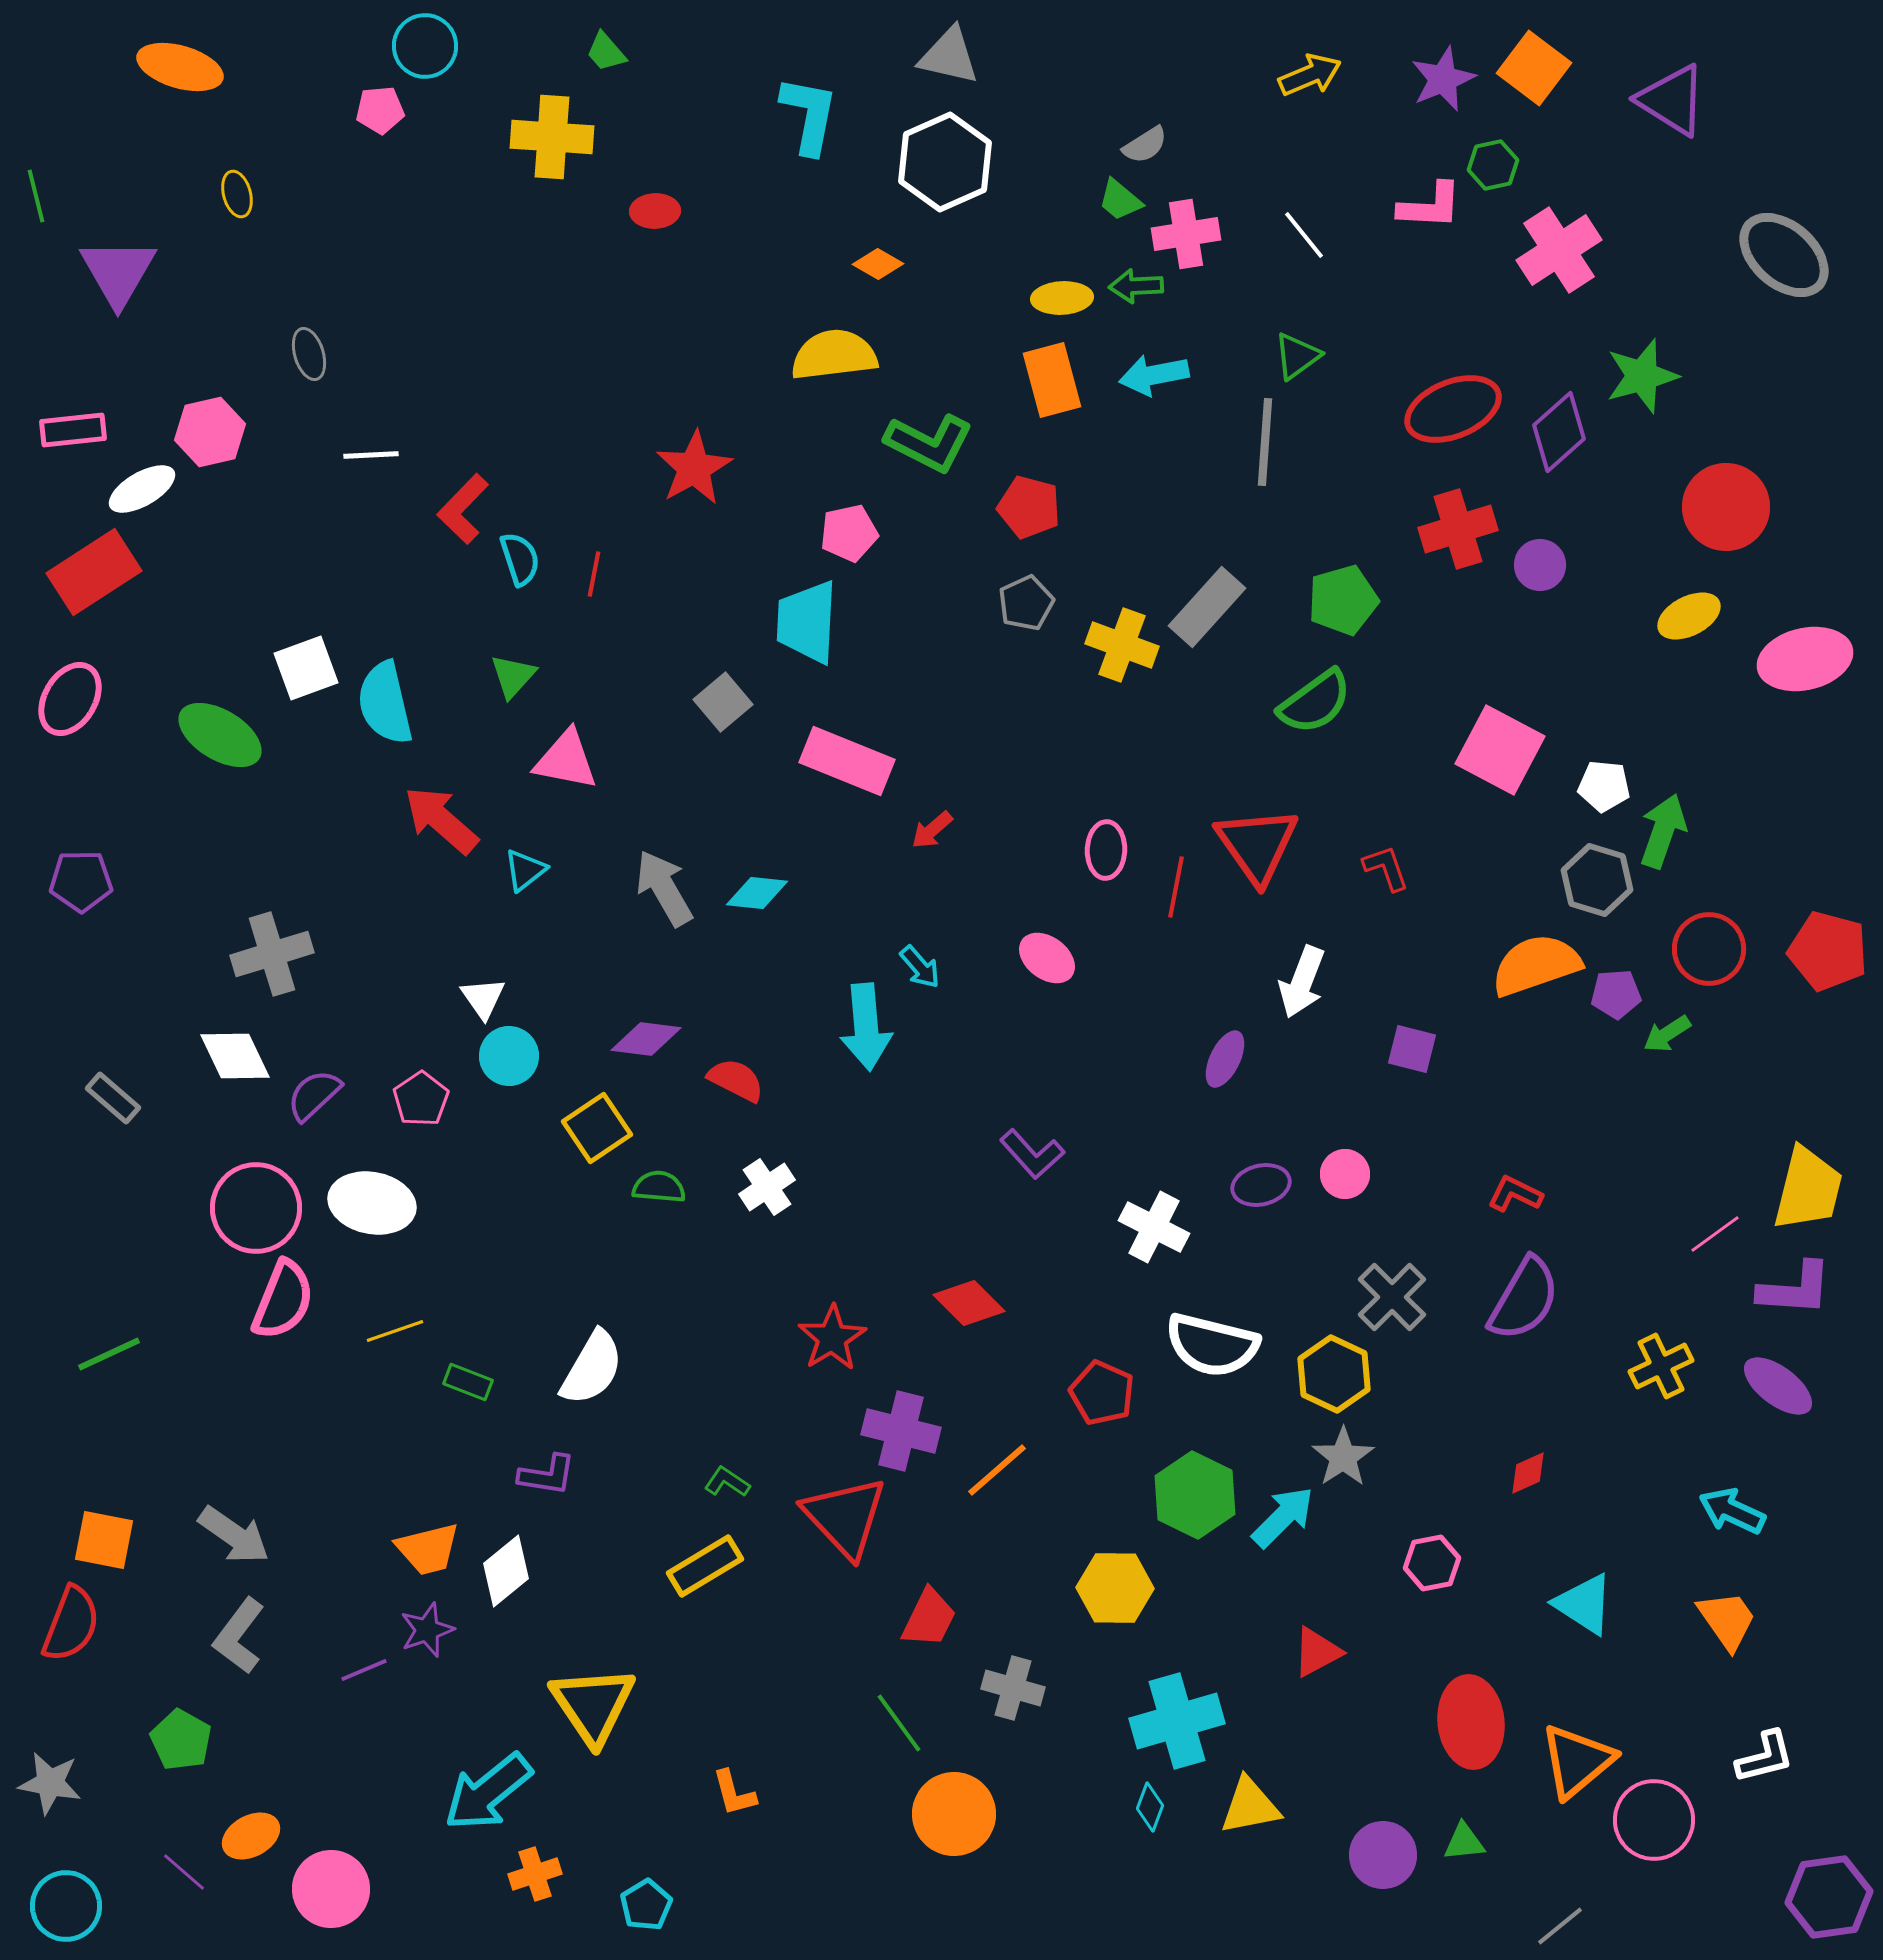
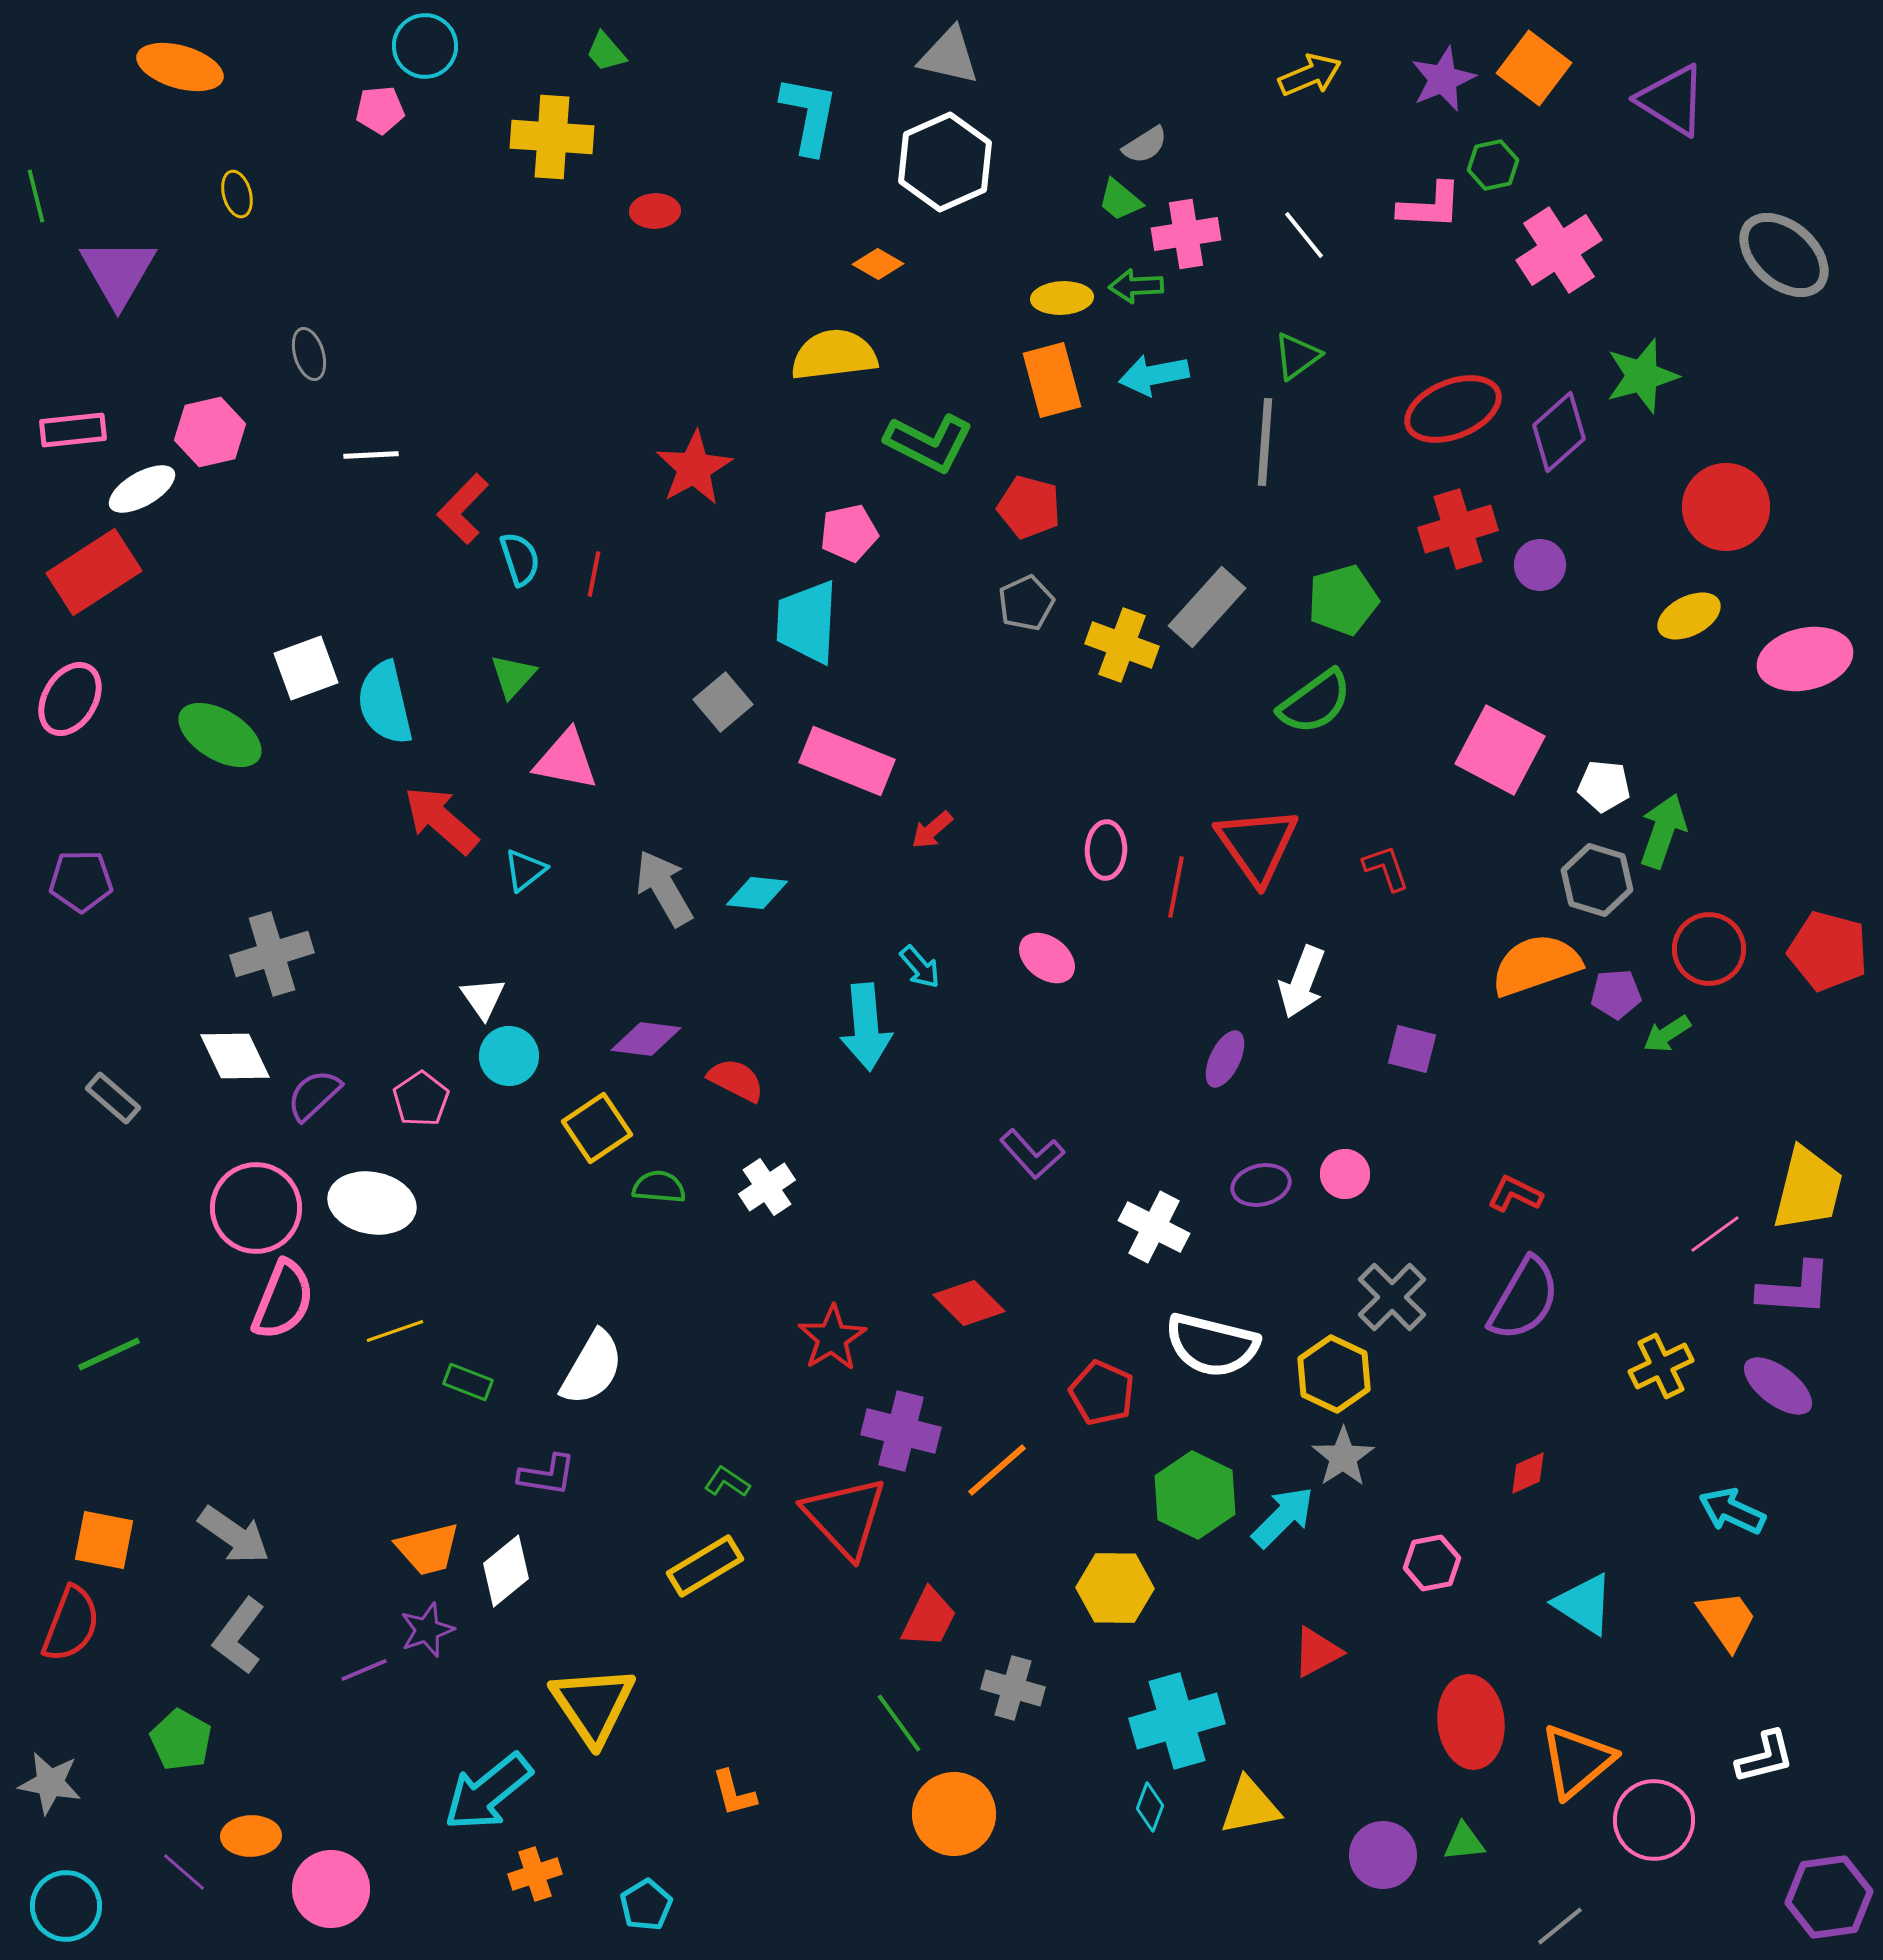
orange ellipse at (251, 1836): rotated 26 degrees clockwise
